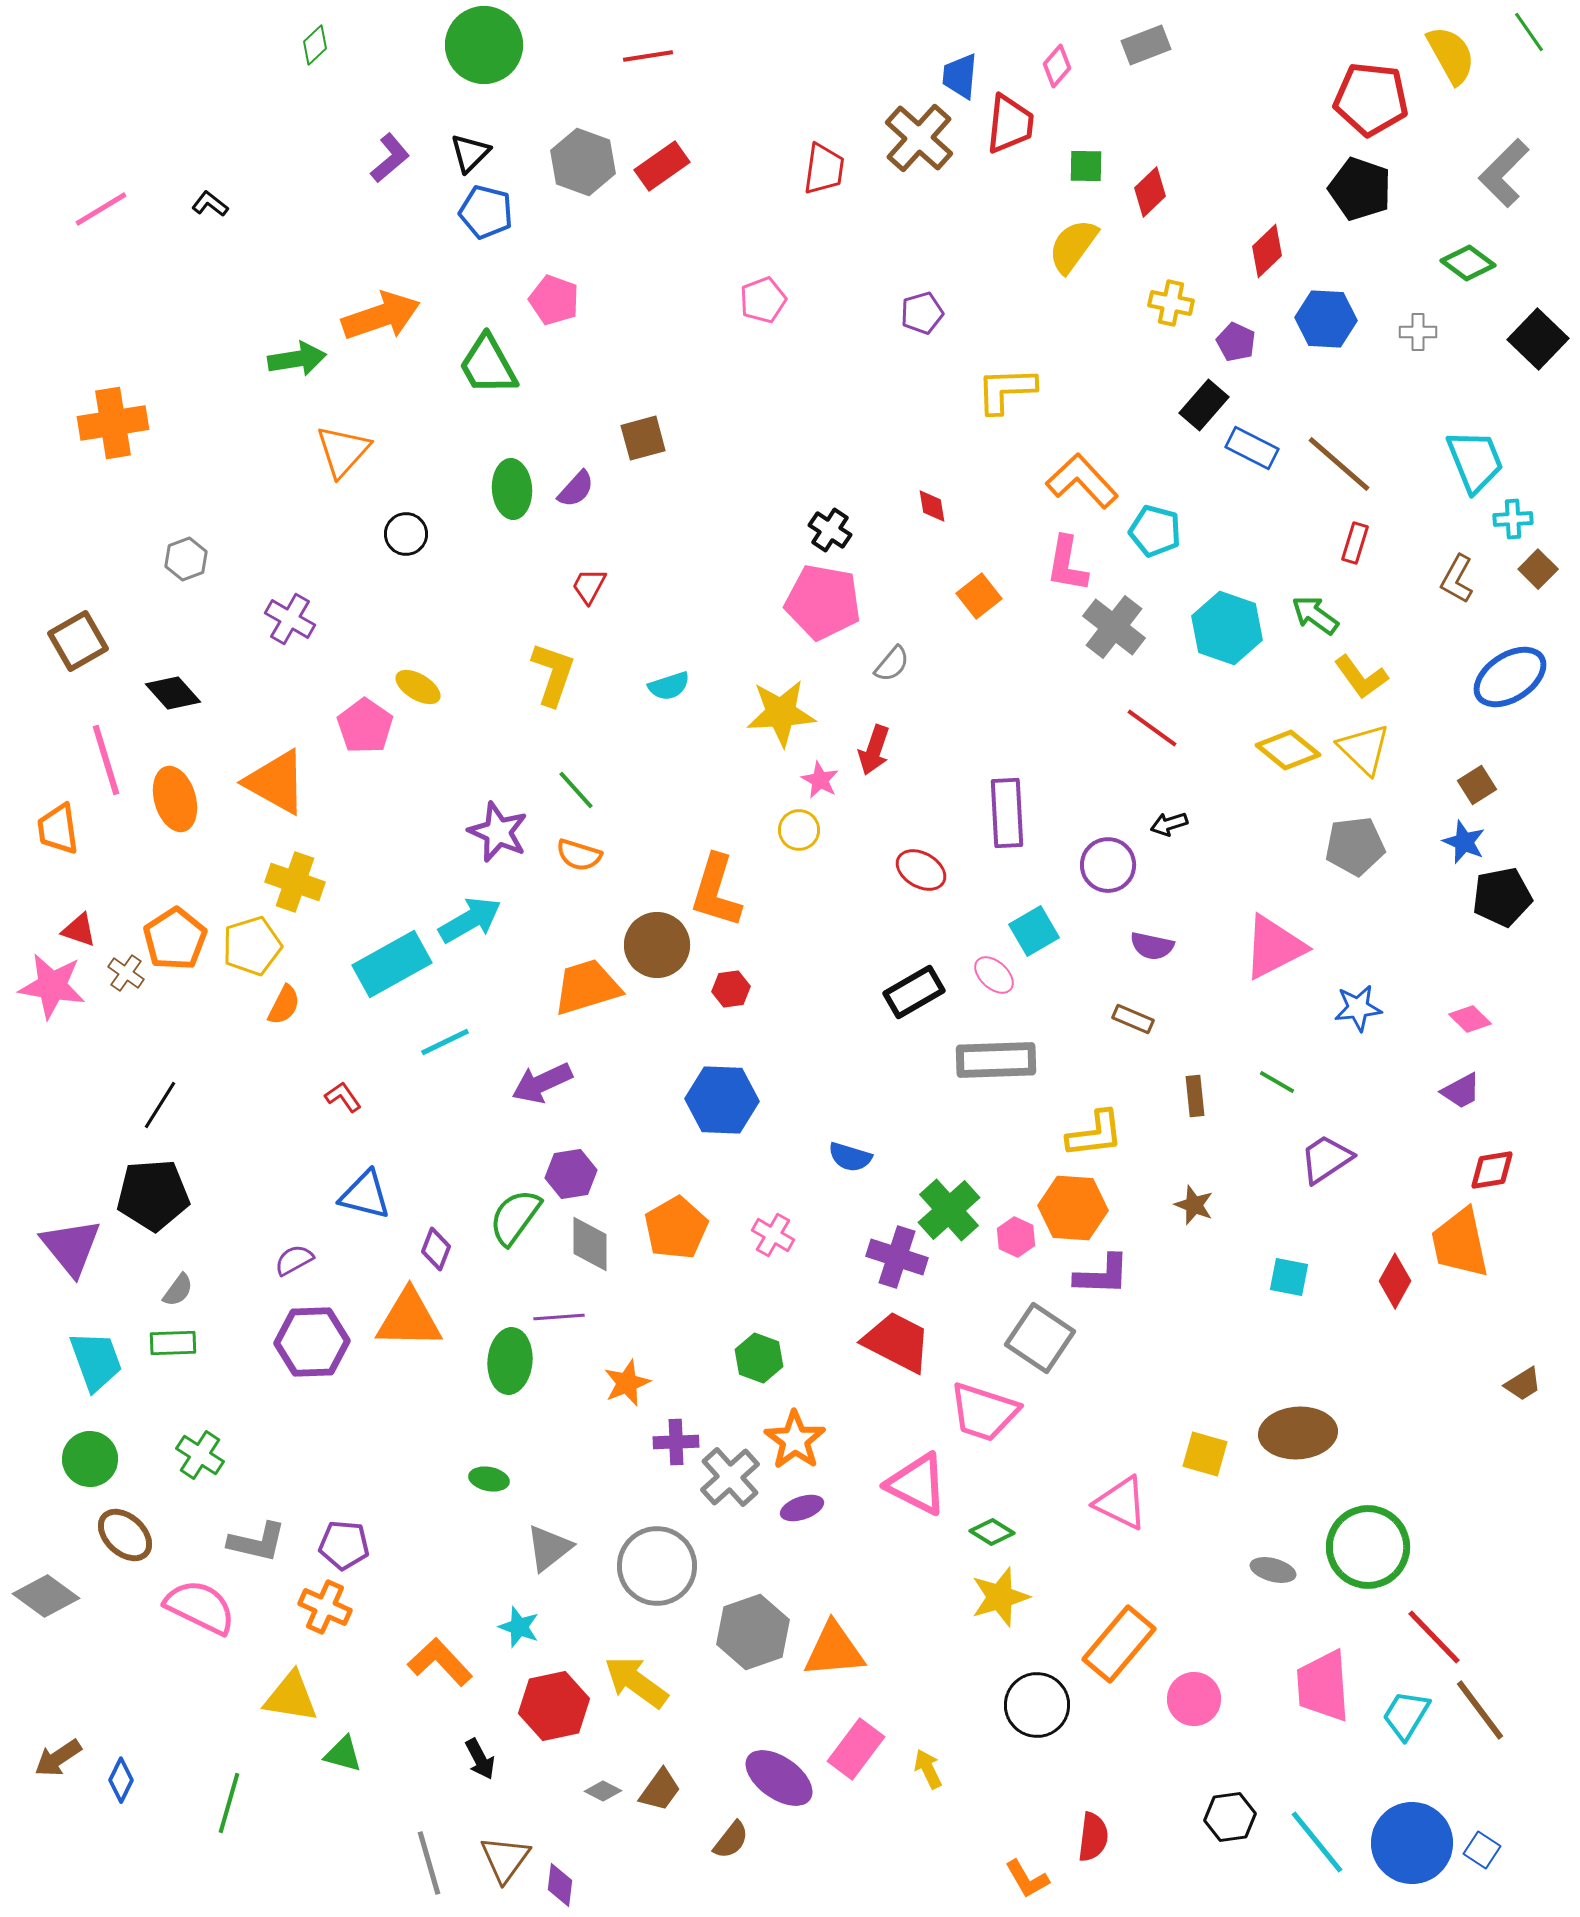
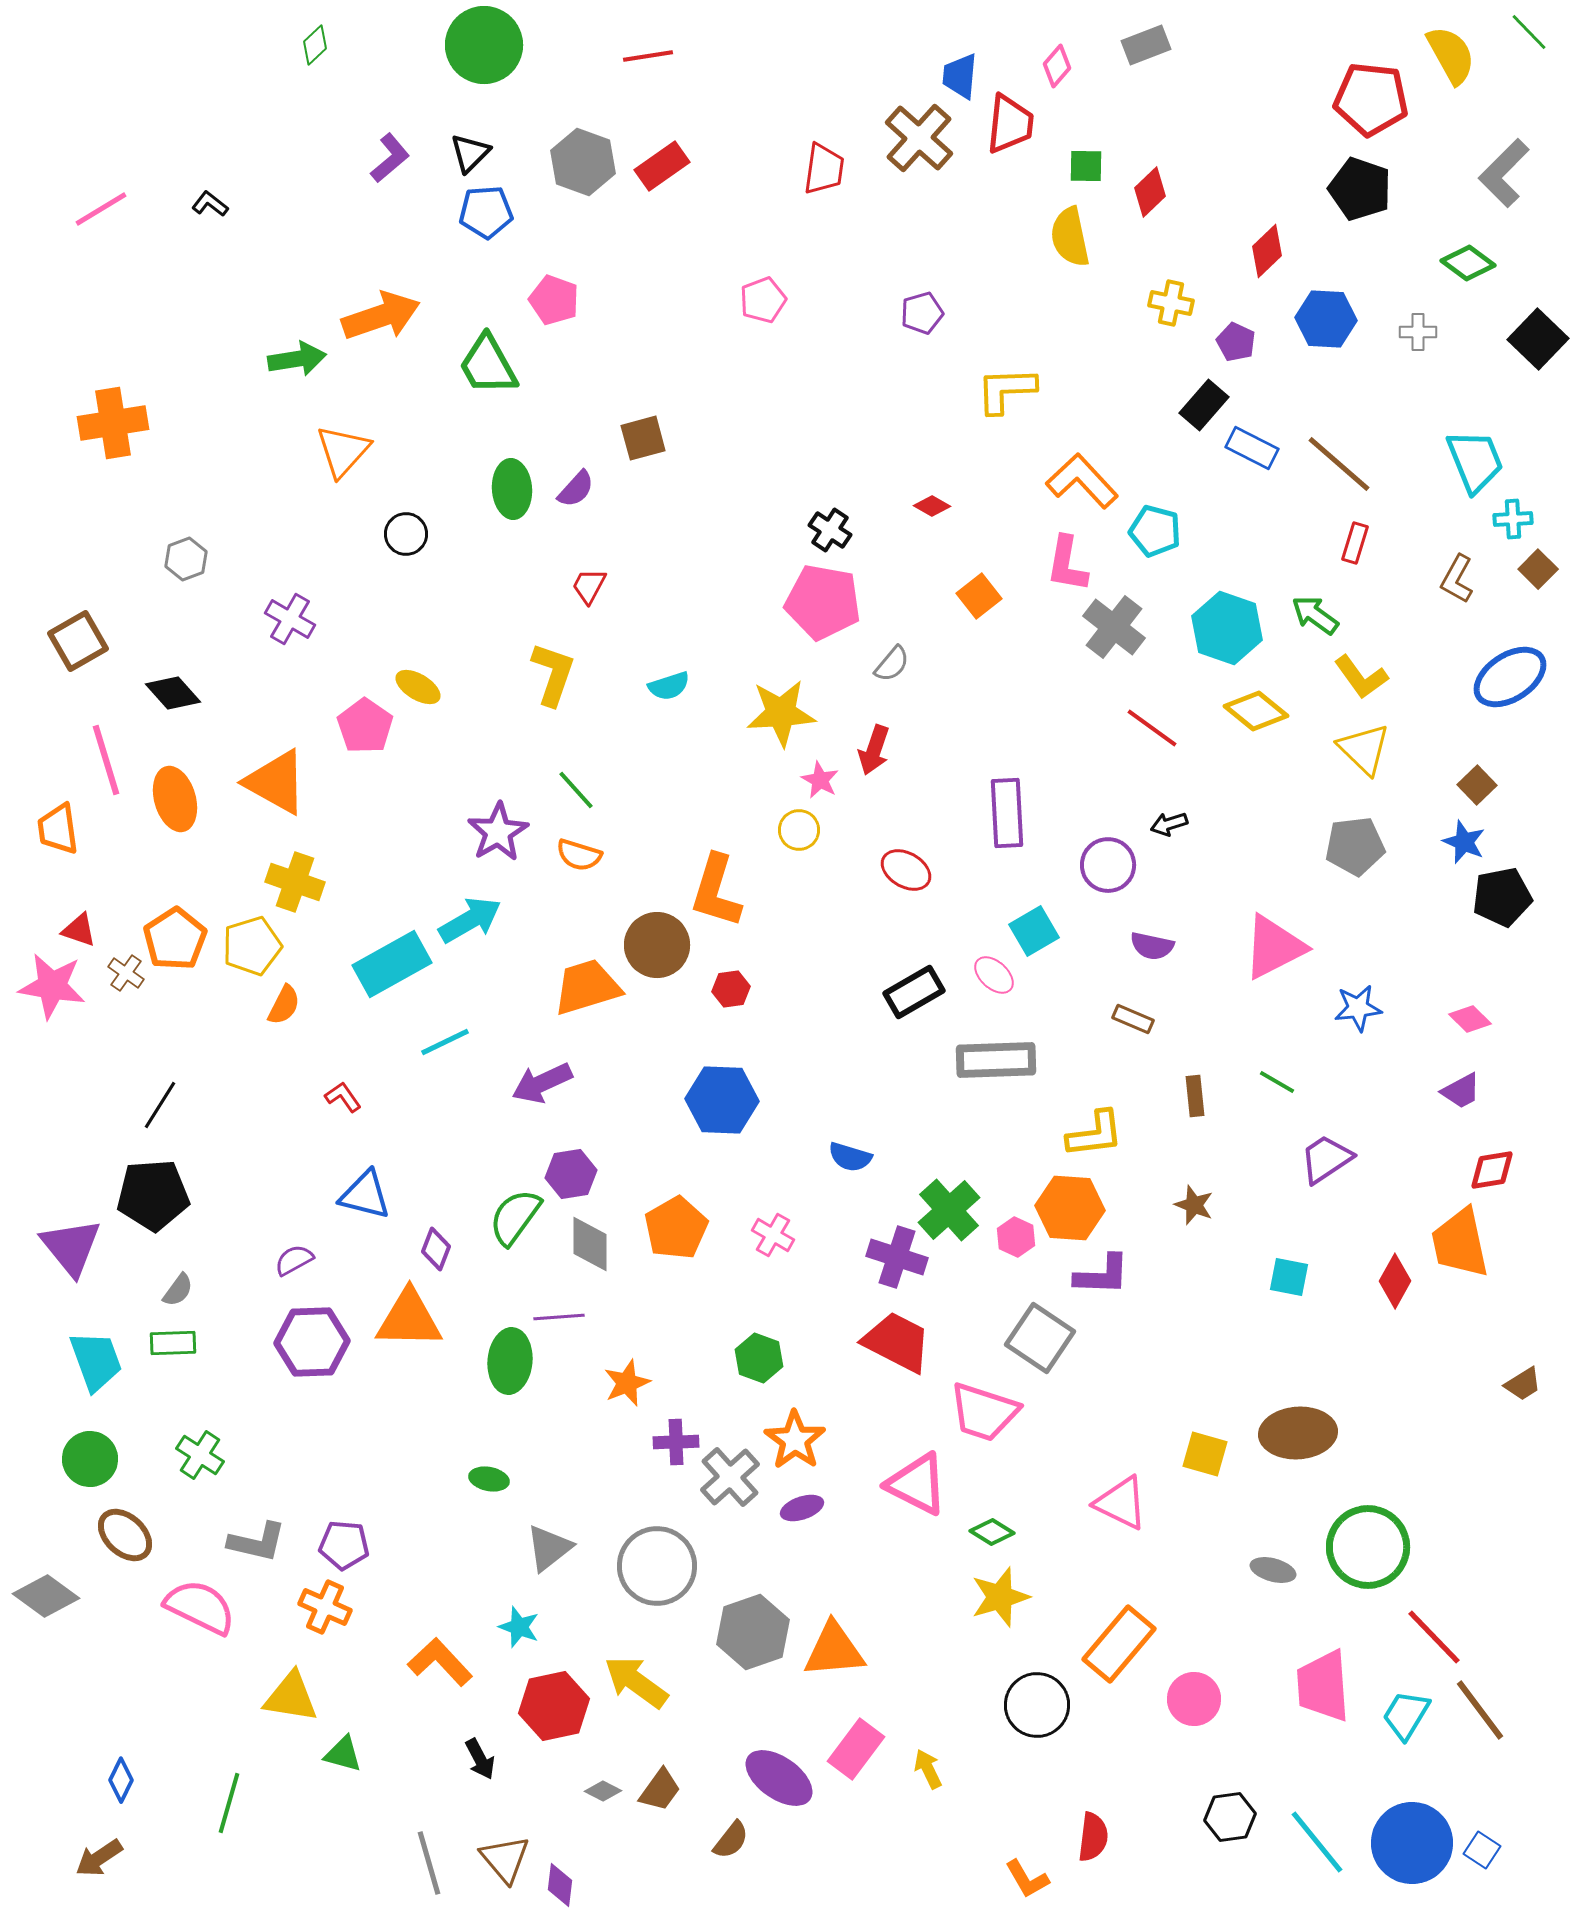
green line at (1529, 32): rotated 9 degrees counterclockwise
blue pentagon at (486, 212): rotated 18 degrees counterclockwise
yellow semicircle at (1073, 246): moved 3 px left, 9 px up; rotated 48 degrees counterclockwise
red diamond at (932, 506): rotated 51 degrees counterclockwise
yellow diamond at (1288, 750): moved 32 px left, 39 px up
brown square at (1477, 785): rotated 12 degrees counterclockwise
purple star at (498, 832): rotated 18 degrees clockwise
red ellipse at (921, 870): moved 15 px left
orange hexagon at (1073, 1208): moved 3 px left
brown arrow at (58, 1758): moved 41 px right, 100 px down
brown triangle at (505, 1859): rotated 16 degrees counterclockwise
